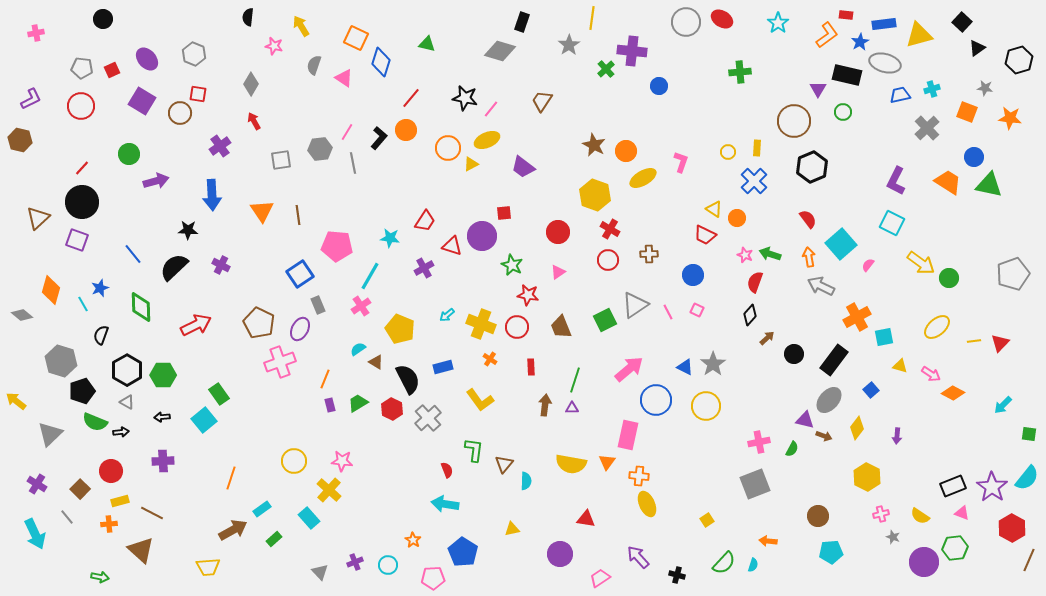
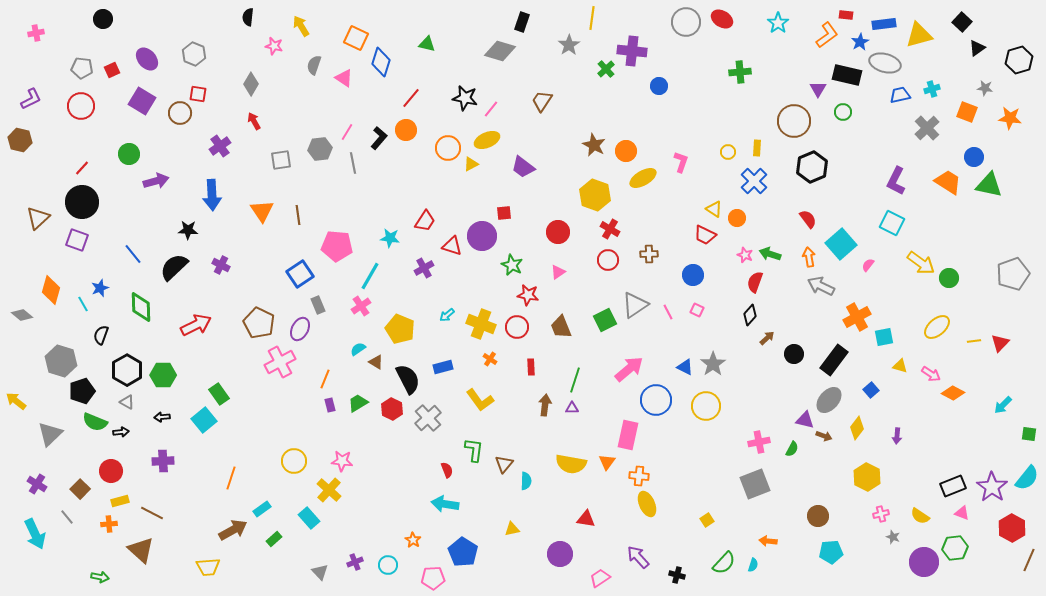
pink cross at (280, 362): rotated 8 degrees counterclockwise
